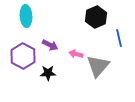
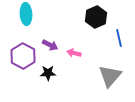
cyan ellipse: moved 2 px up
pink arrow: moved 2 px left, 1 px up
gray triangle: moved 12 px right, 10 px down
